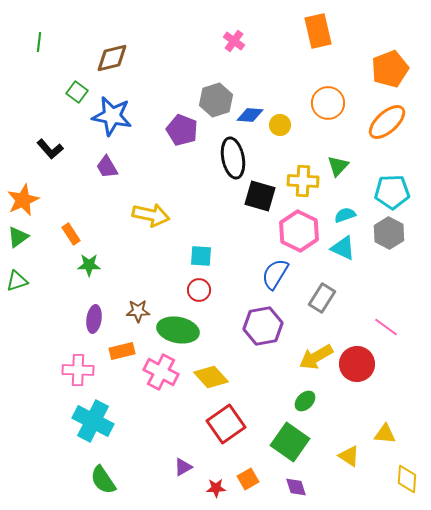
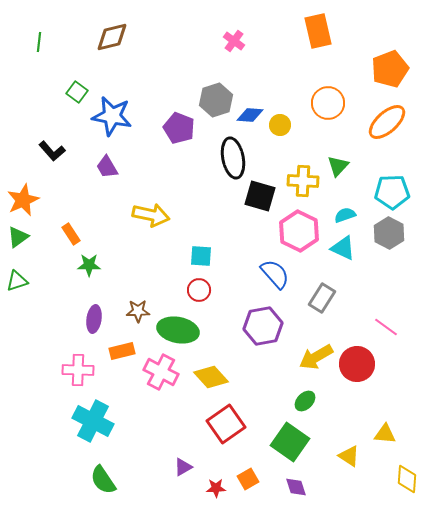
brown diamond at (112, 58): moved 21 px up
purple pentagon at (182, 130): moved 3 px left, 2 px up
black L-shape at (50, 149): moved 2 px right, 2 px down
blue semicircle at (275, 274): rotated 108 degrees clockwise
